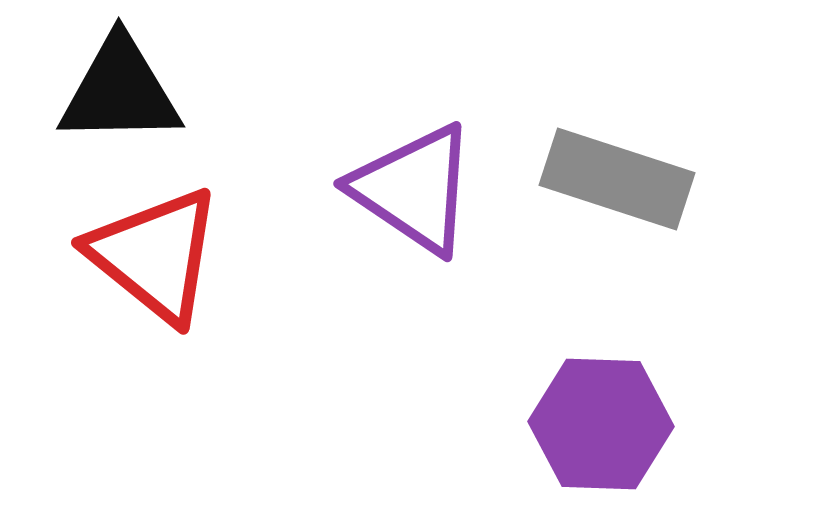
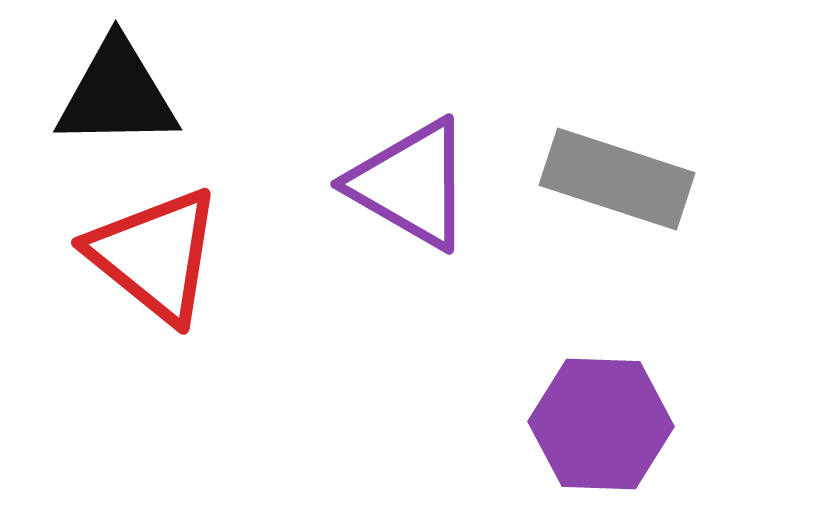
black triangle: moved 3 px left, 3 px down
purple triangle: moved 3 px left, 5 px up; rotated 4 degrees counterclockwise
